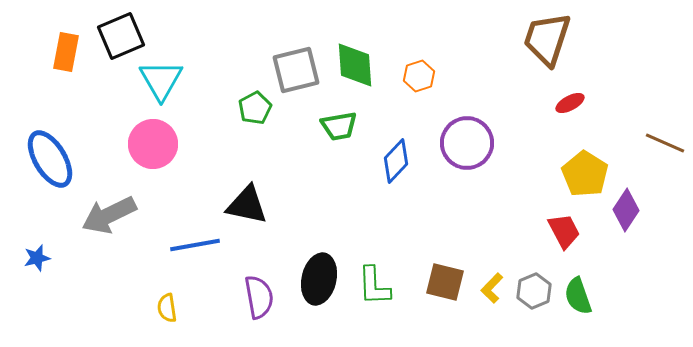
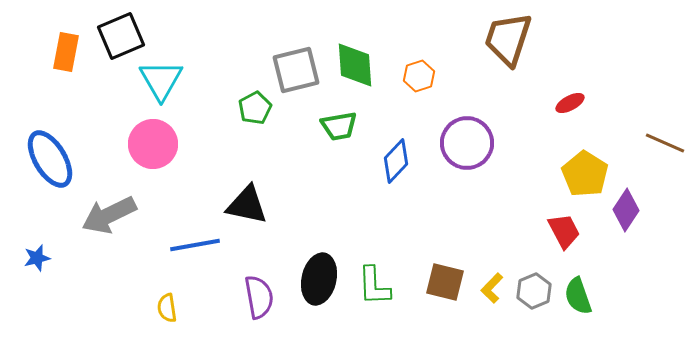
brown trapezoid: moved 39 px left
